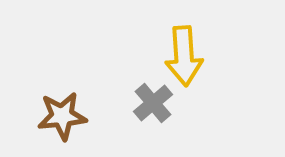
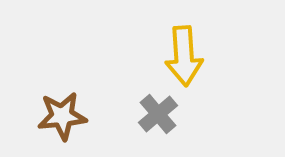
gray cross: moved 5 px right, 11 px down
